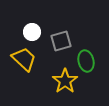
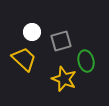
yellow star: moved 1 px left, 2 px up; rotated 15 degrees counterclockwise
